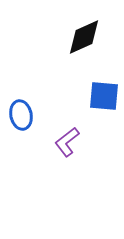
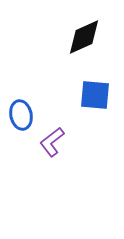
blue square: moved 9 px left, 1 px up
purple L-shape: moved 15 px left
